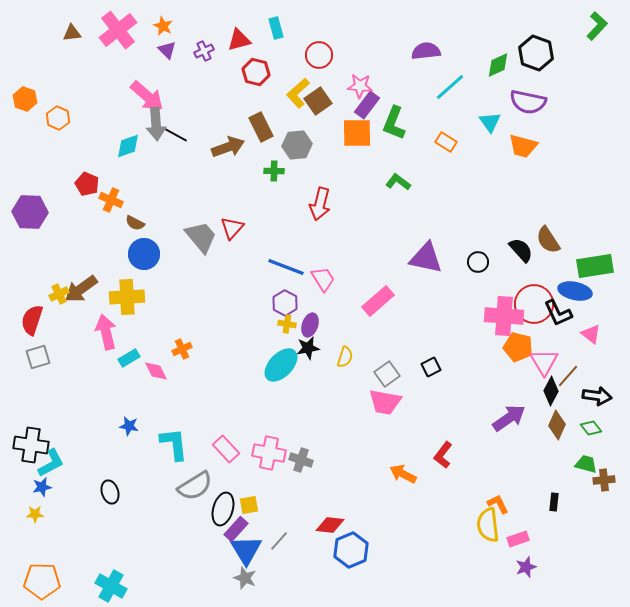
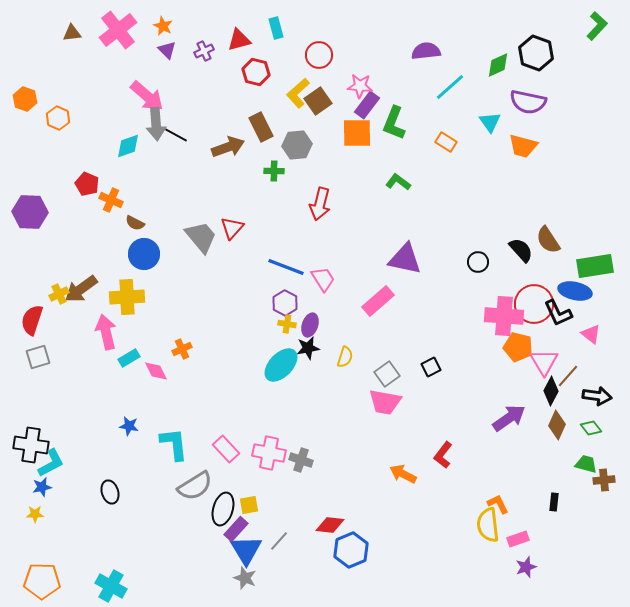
purple triangle at (426, 258): moved 21 px left, 1 px down
